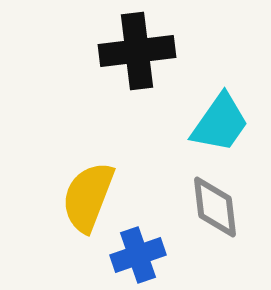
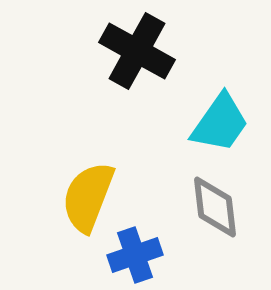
black cross: rotated 36 degrees clockwise
blue cross: moved 3 px left
